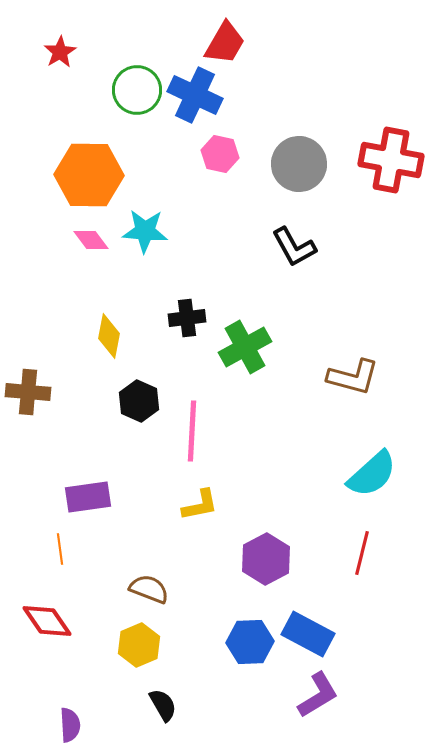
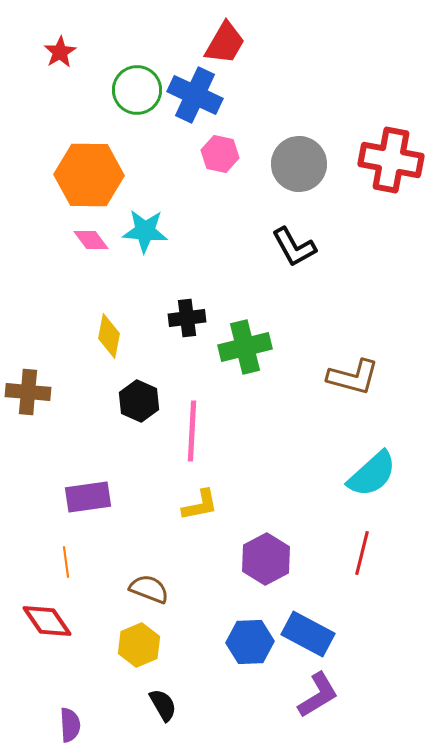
green cross: rotated 15 degrees clockwise
orange line: moved 6 px right, 13 px down
